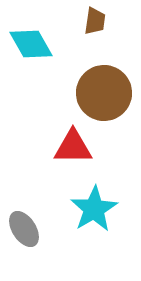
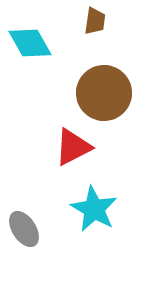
cyan diamond: moved 1 px left, 1 px up
red triangle: rotated 27 degrees counterclockwise
cyan star: rotated 12 degrees counterclockwise
